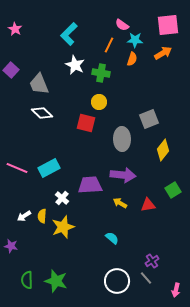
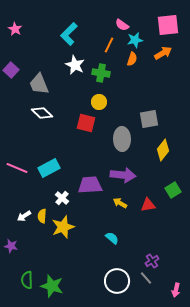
cyan star: rotated 14 degrees counterclockwise
gray square: rotated 12 degrees clockwise
green star: moved 4 px left, 5 px down
